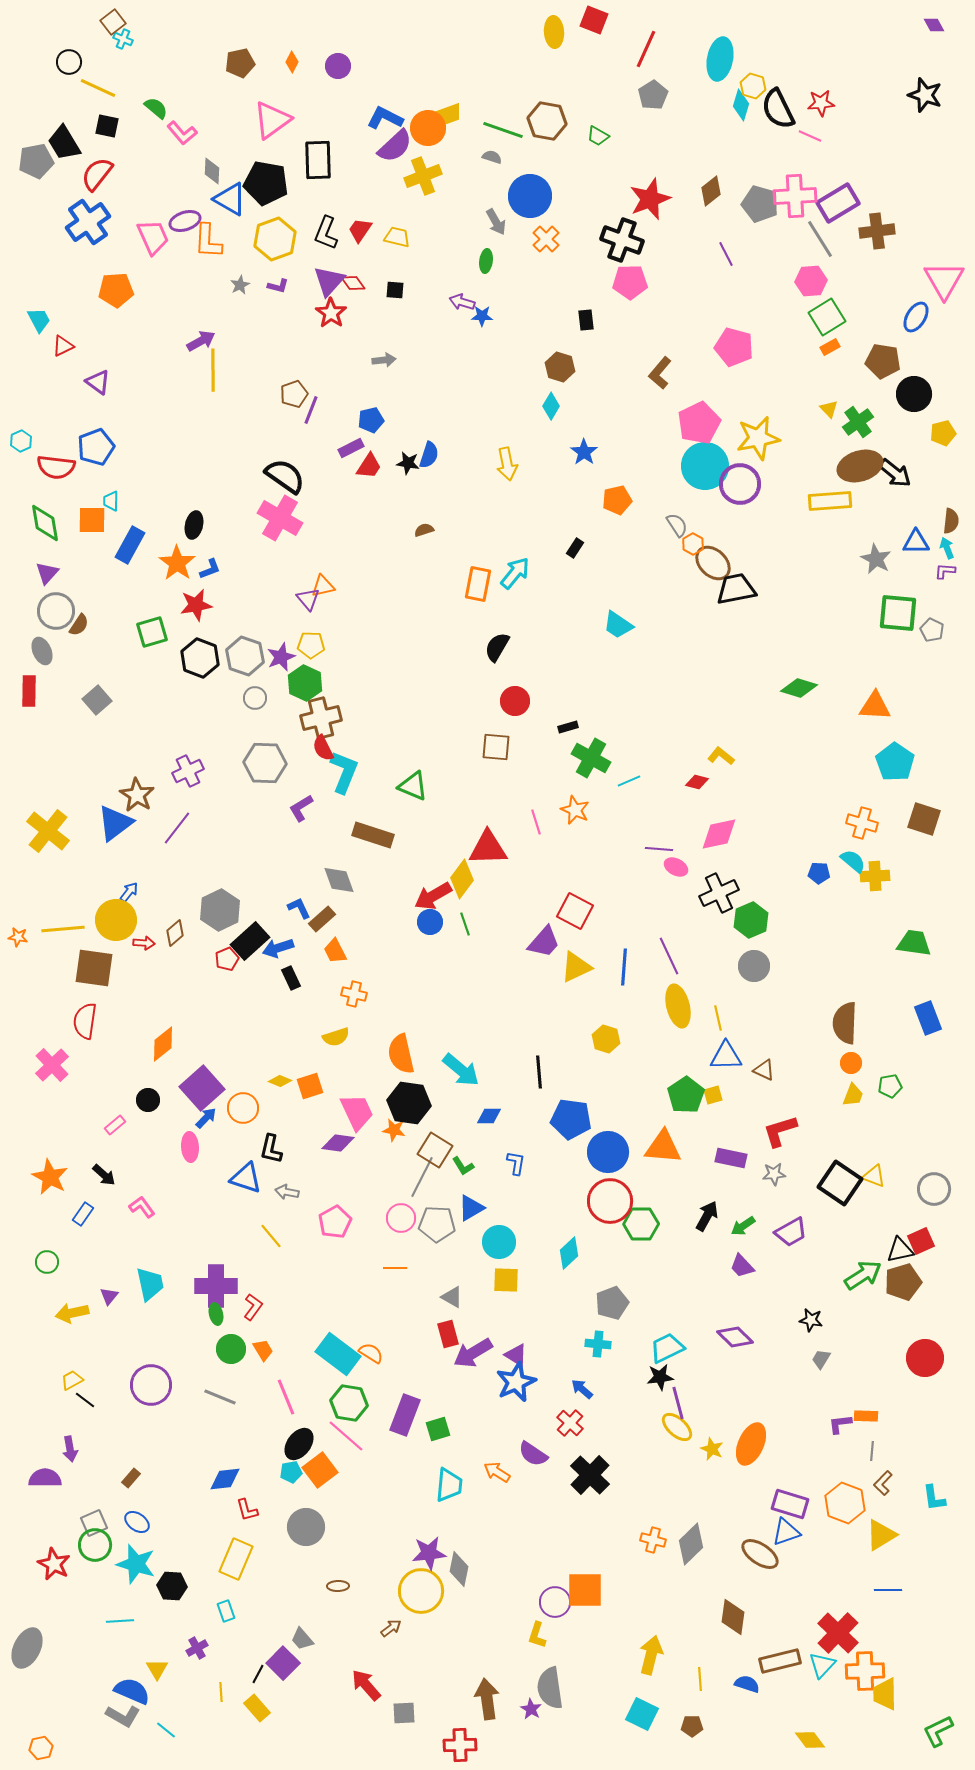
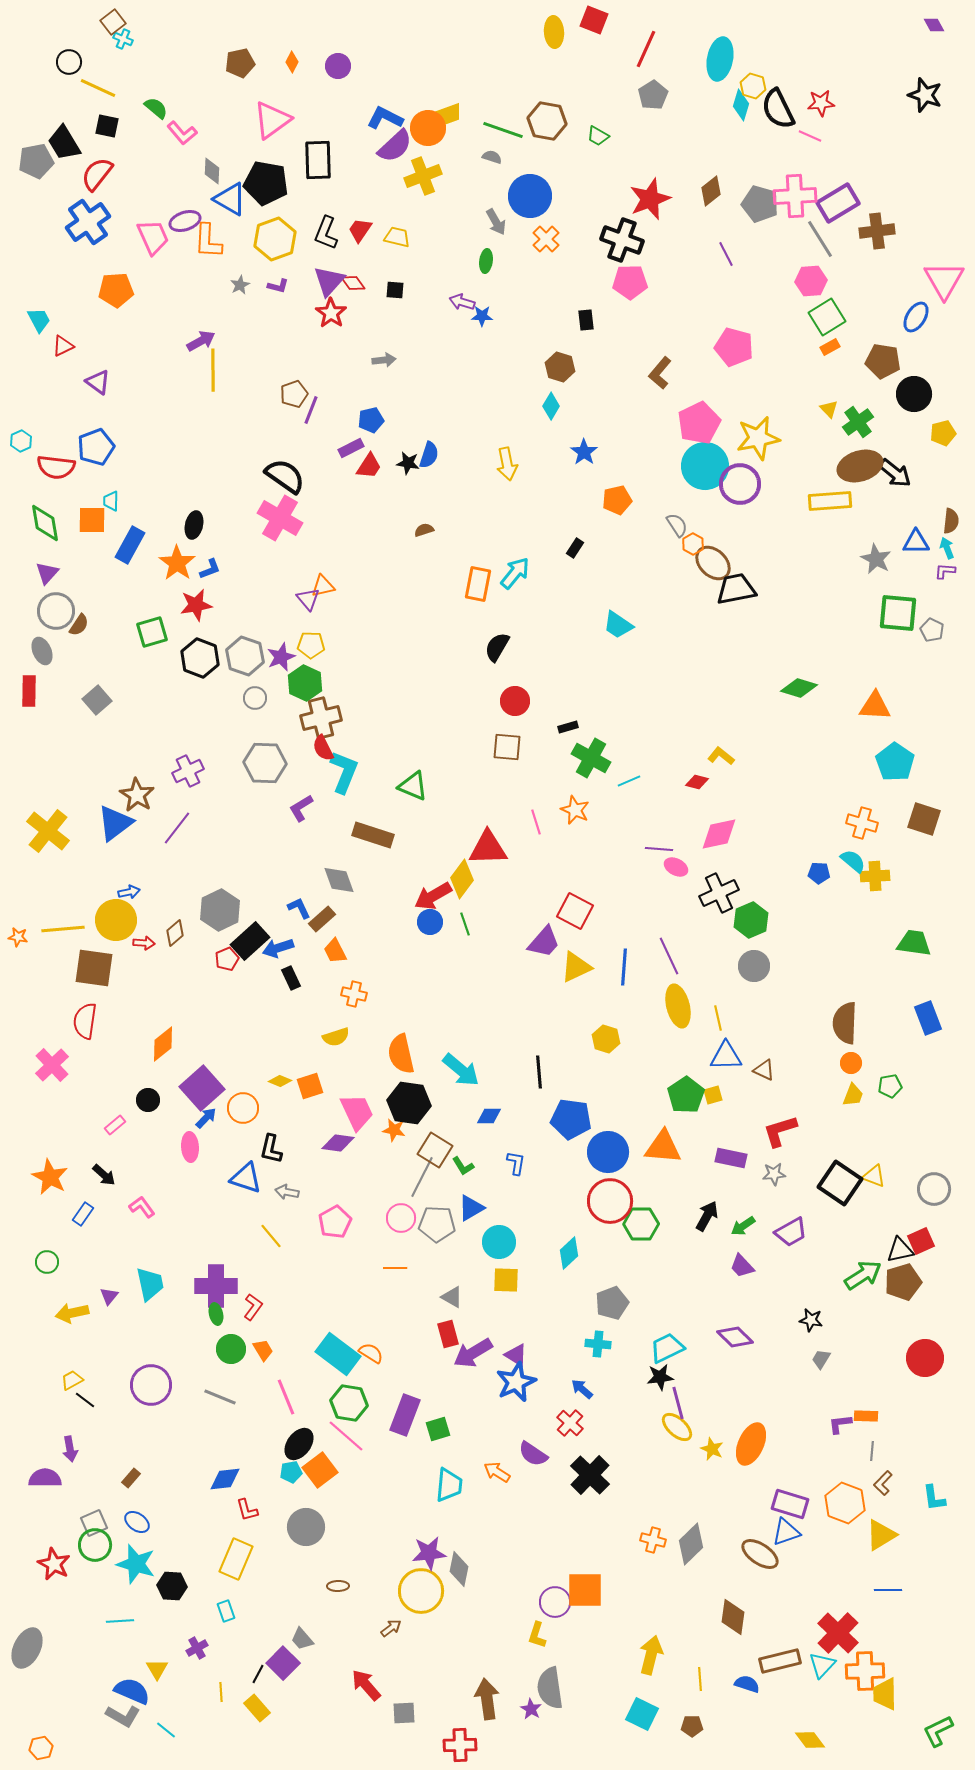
brown square at (496, 747): moved 11 px right
blue arrow at (129, 892): rotated 40 degrees clockwise
